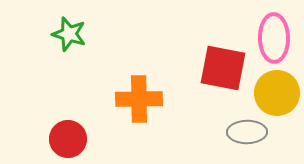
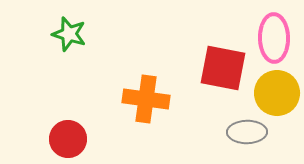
orange cross: moved 7 px right; rotated 9 degrees clockwise
